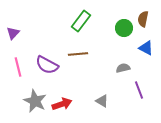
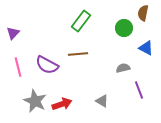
brown semicircle: moved 6 px up
